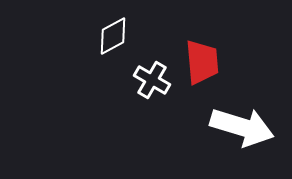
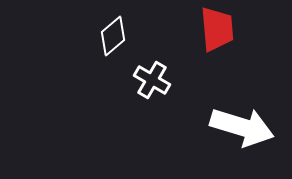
white diamond: rotated 12 degrees counterclockwise
red trapezoid: moved 15 px right, 33 px up
